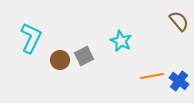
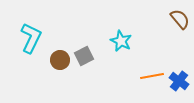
brown semicircle: moved 1 px right, 2 px up
